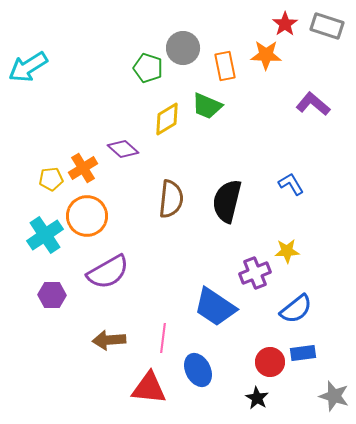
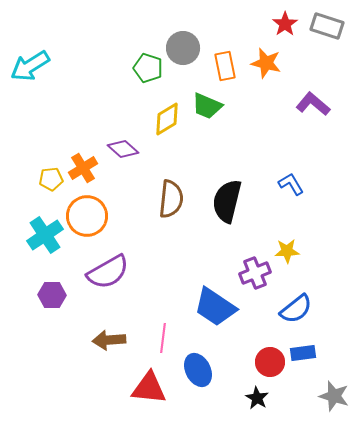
orange star: moved 8 px down; rotated 12 degrees clockwise
cyan arrow: moved 2 px right, 1 px up
